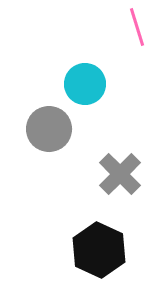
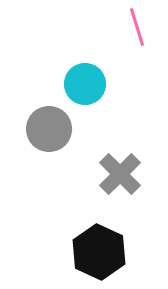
black hexagon: moved 2 px down
